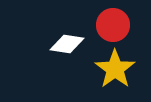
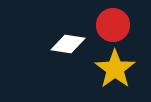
white diamond: moved 1 px right
